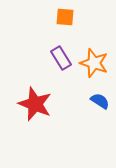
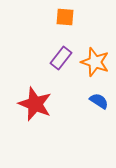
purple rectangle: rotated 70 degrees clockwise
orange star: moved 1 px right, 1 px up
blue semicircle: moved 1 px left
